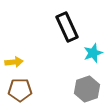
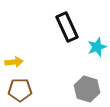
cyan star: moved 4 px right, 6 px up
gray hexagon: rotated 25 degrees counterclockwise
